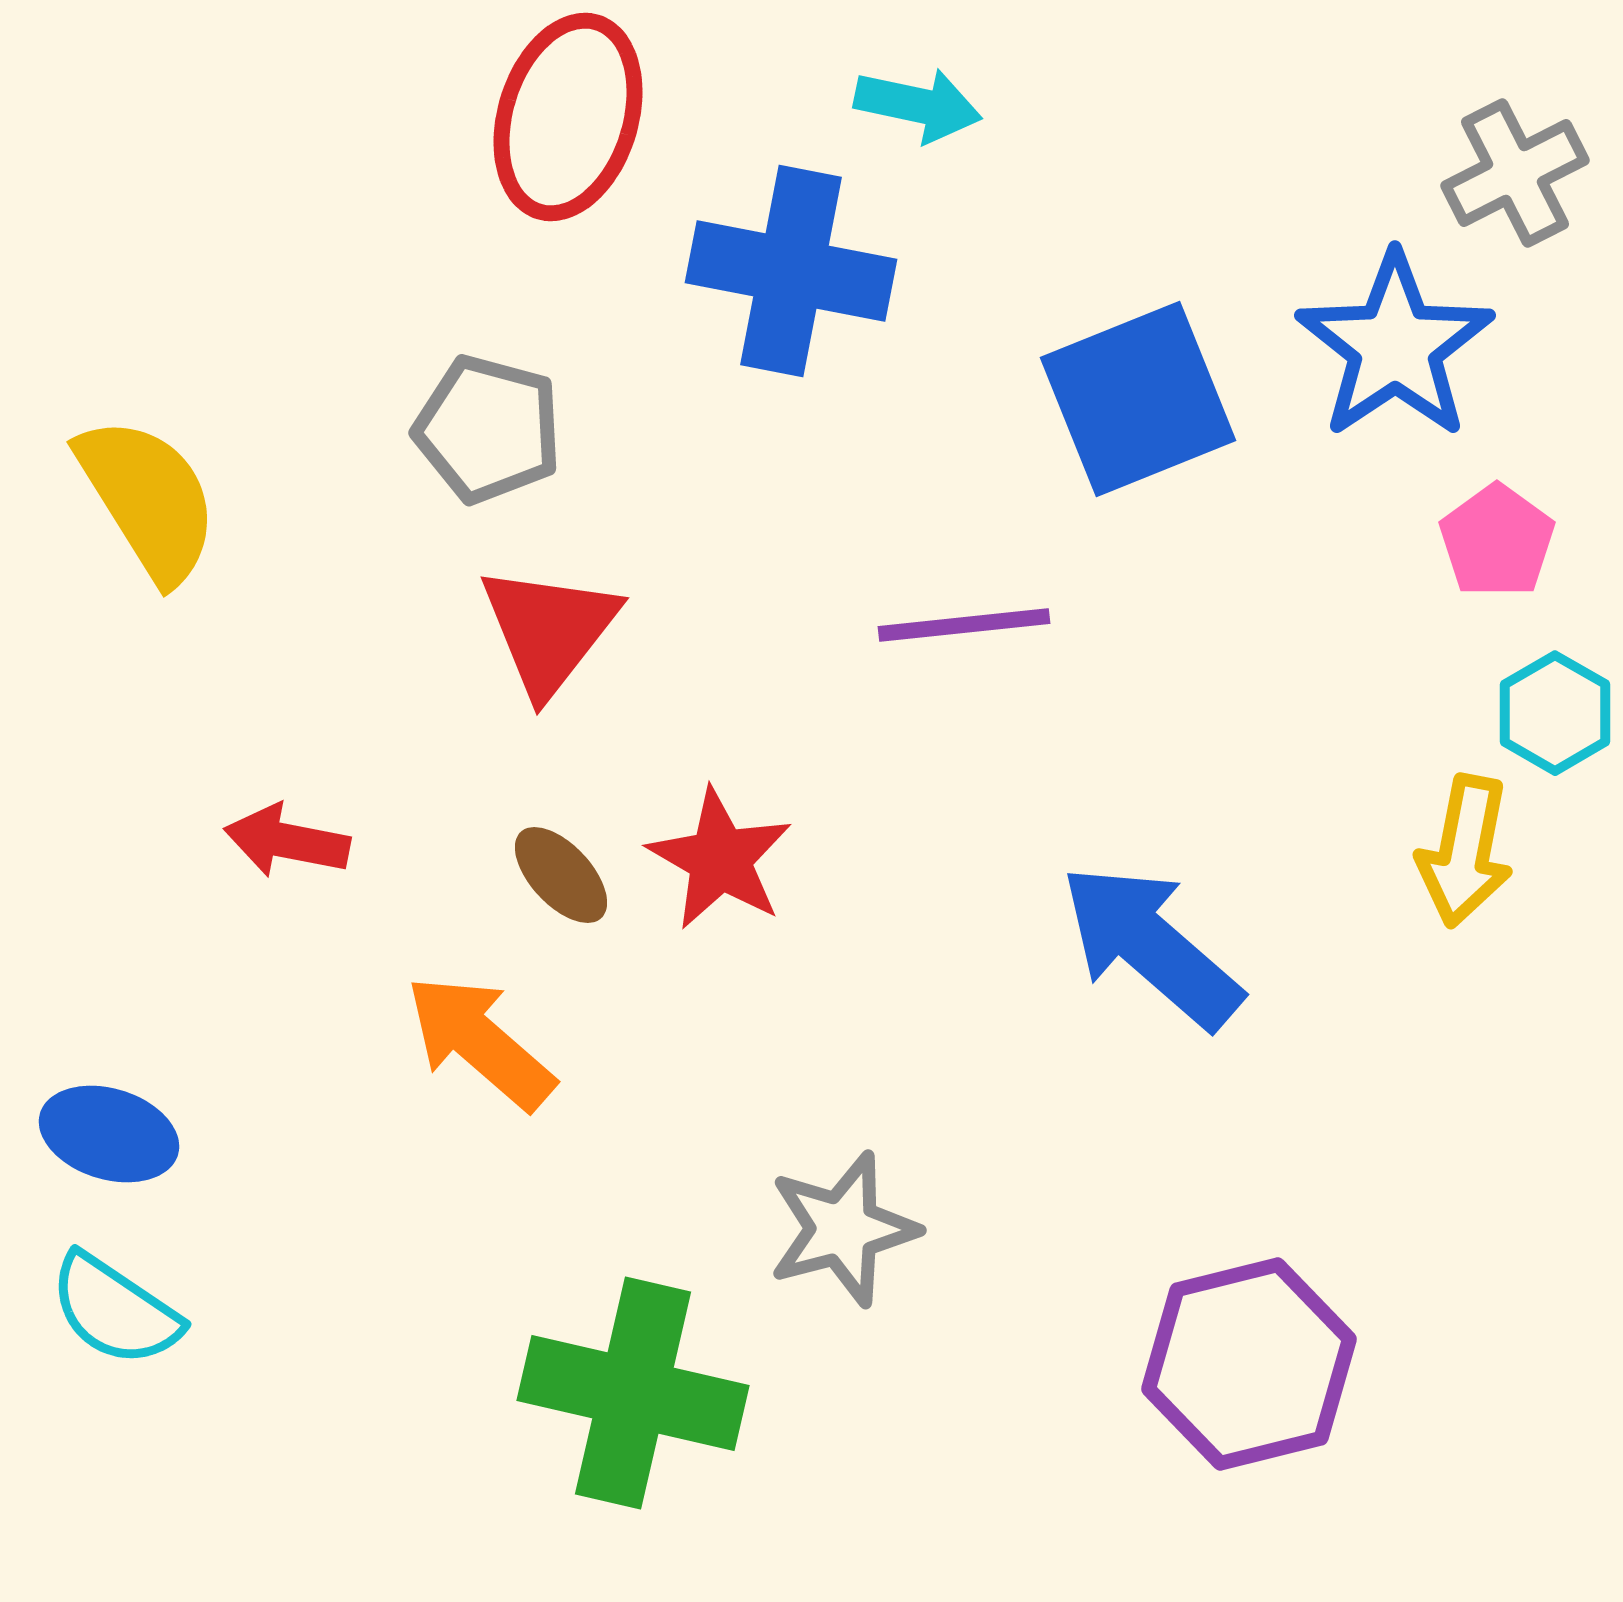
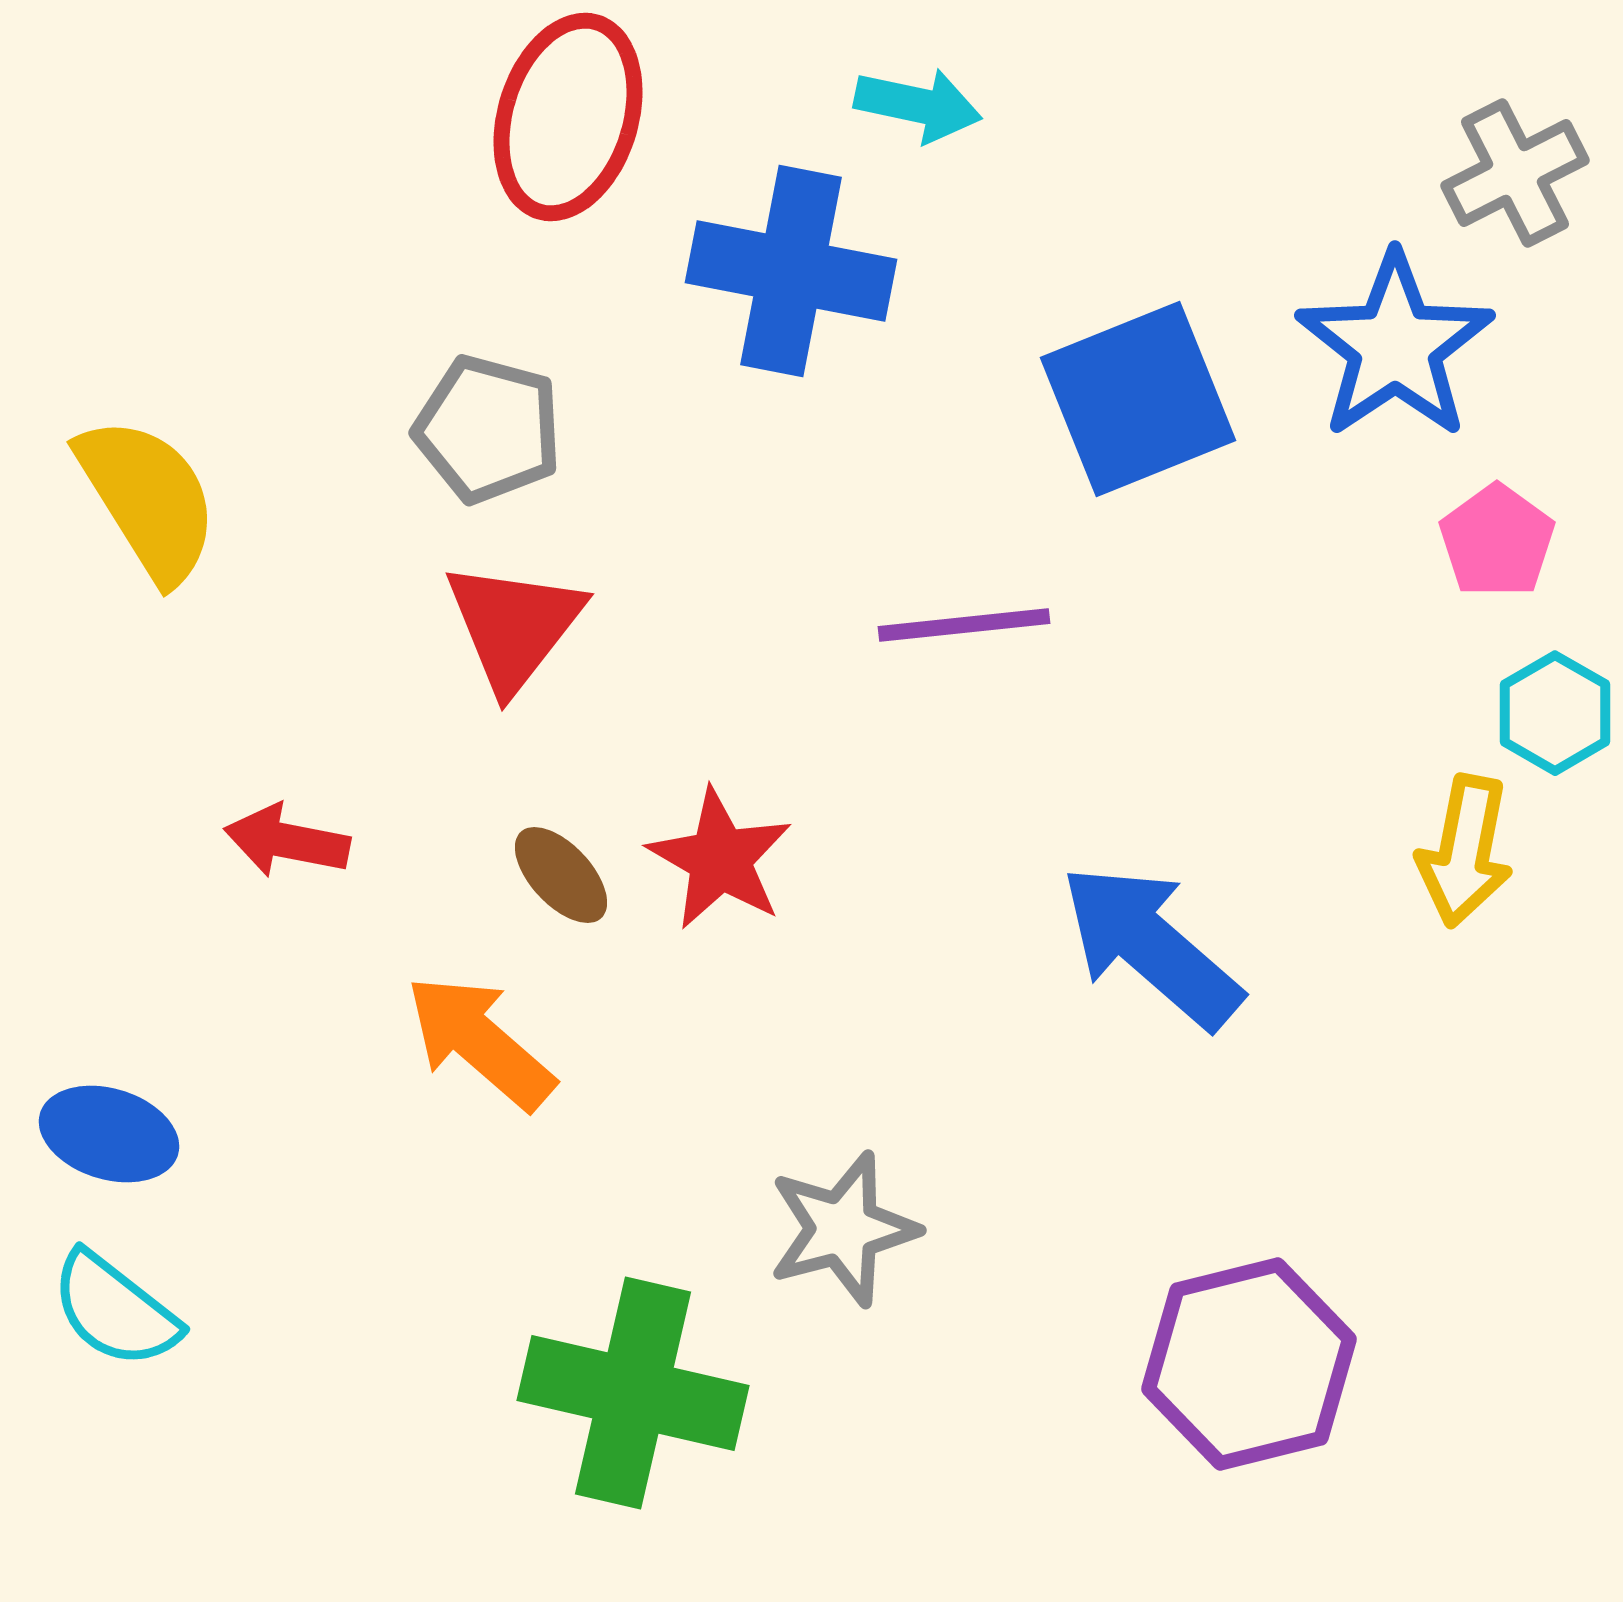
red triangle: moved 35 px left, 4 px up
cyan semicircle: rotated 4 degrees clockwise
